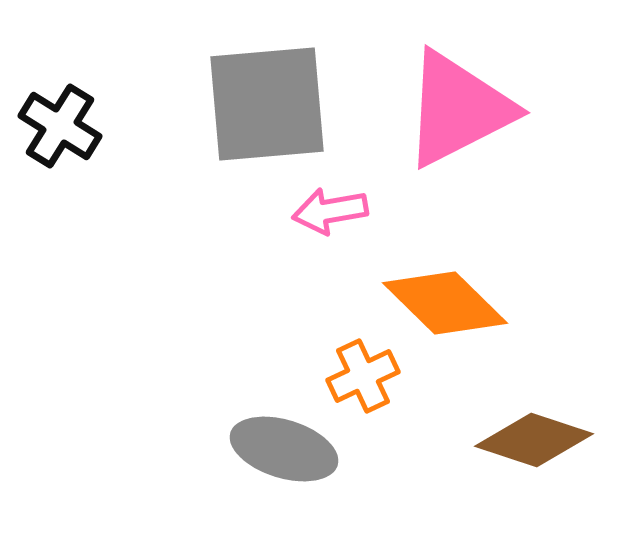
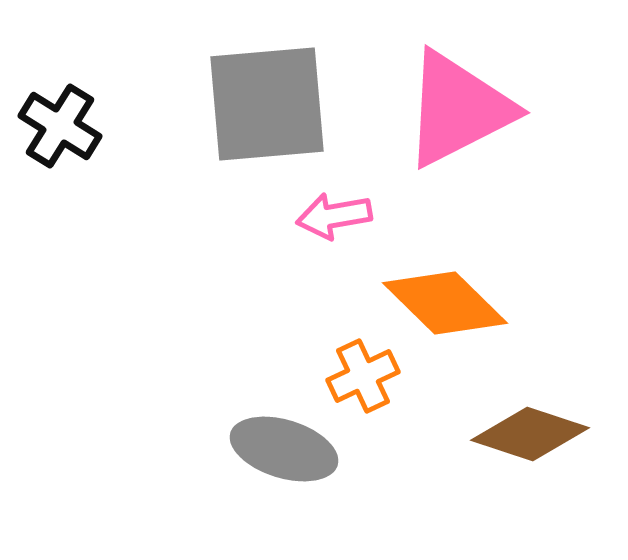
pink arrow: moved 4 px right, 5 px down
brown diamond: moved 4 px left, 6 px up
